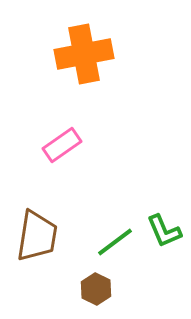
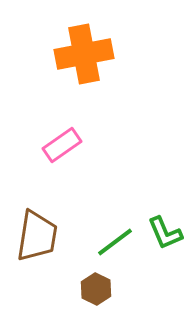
green L-shape: moved 1 px right, 2 px down
